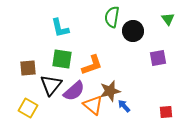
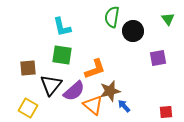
cyan L-shape: moved 2 px right, 1 px up
green square: moved 4 px up
orange L-shape: moved 3 px right, 4 px down
